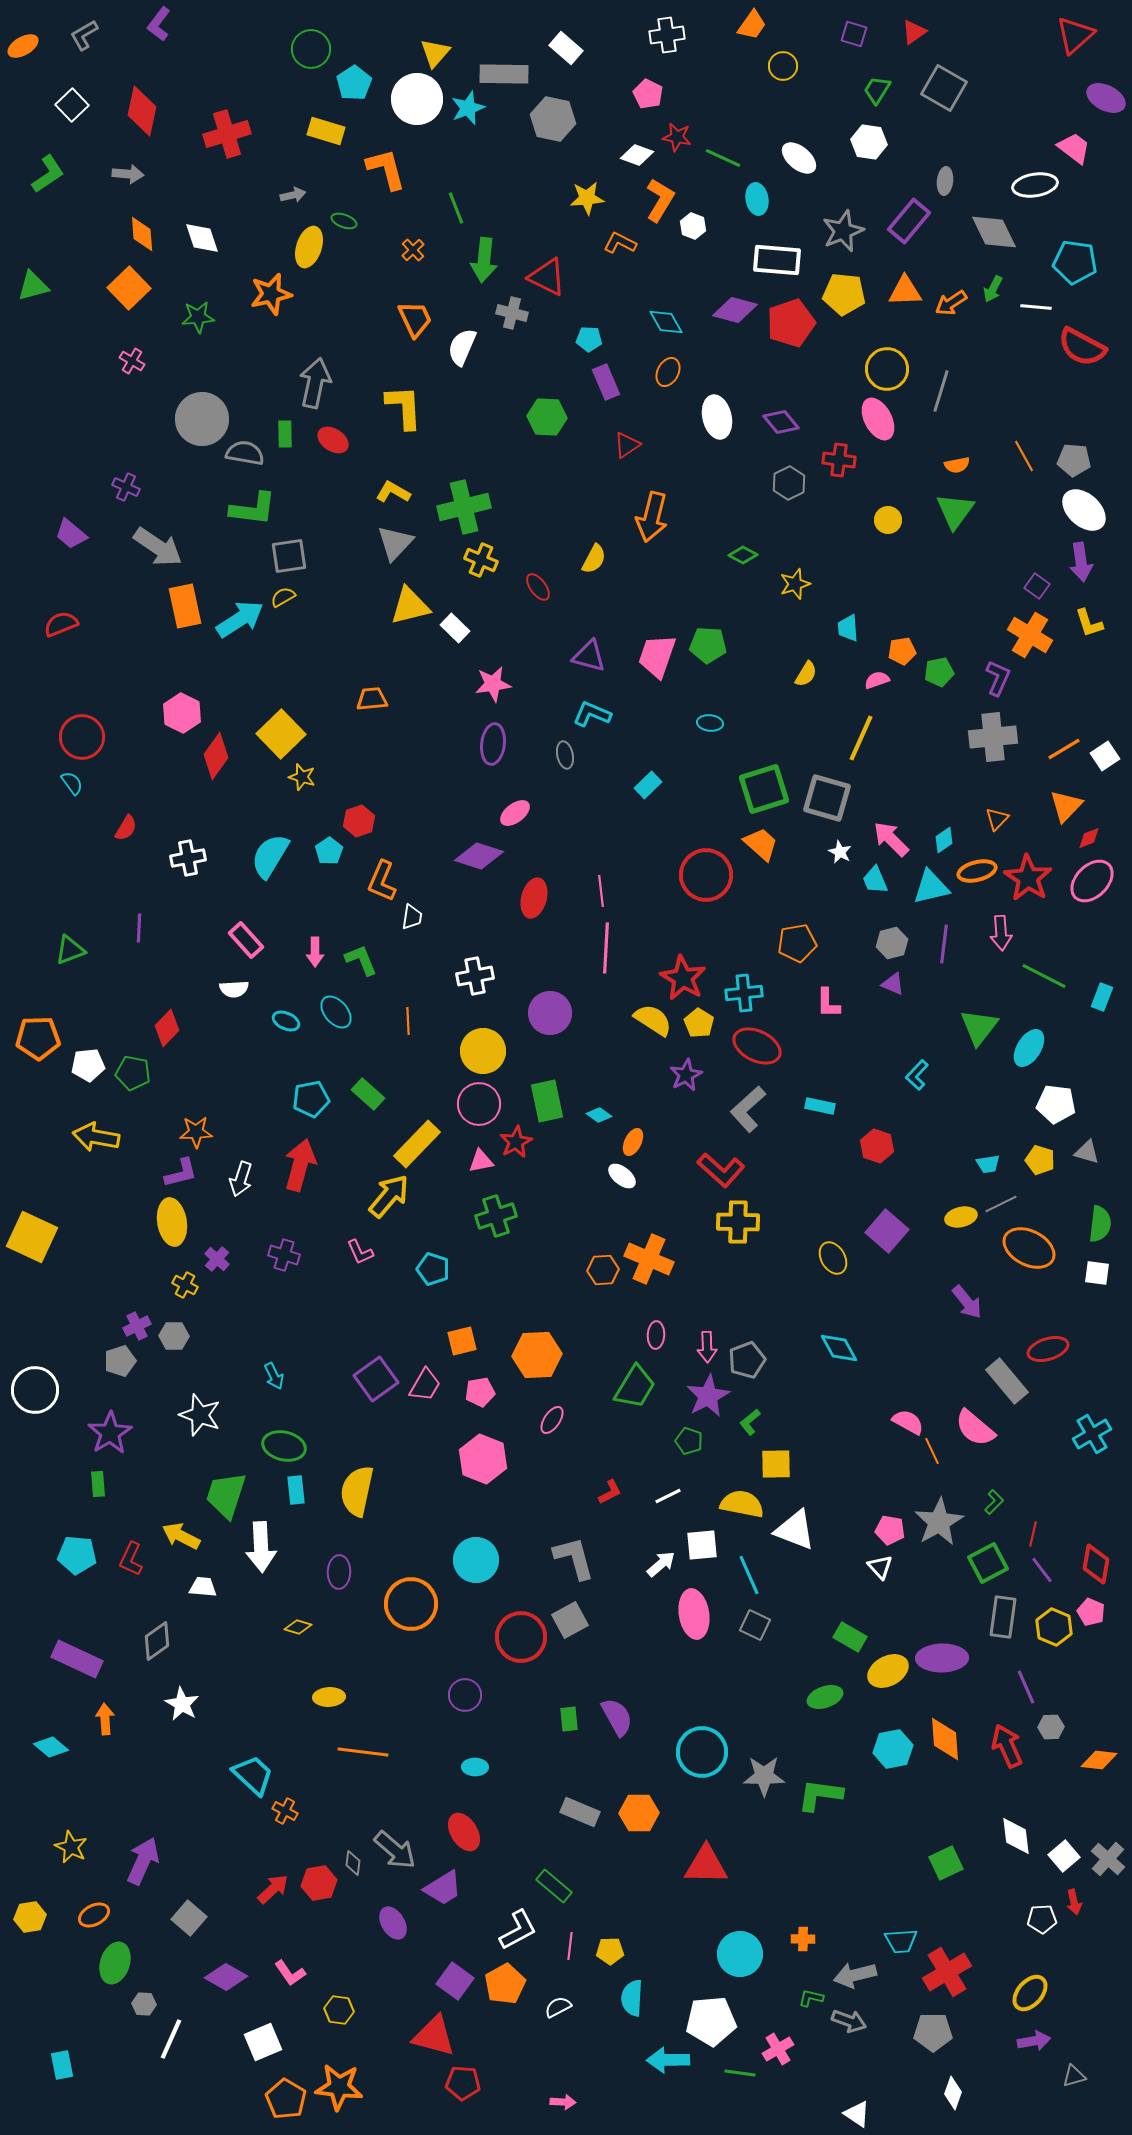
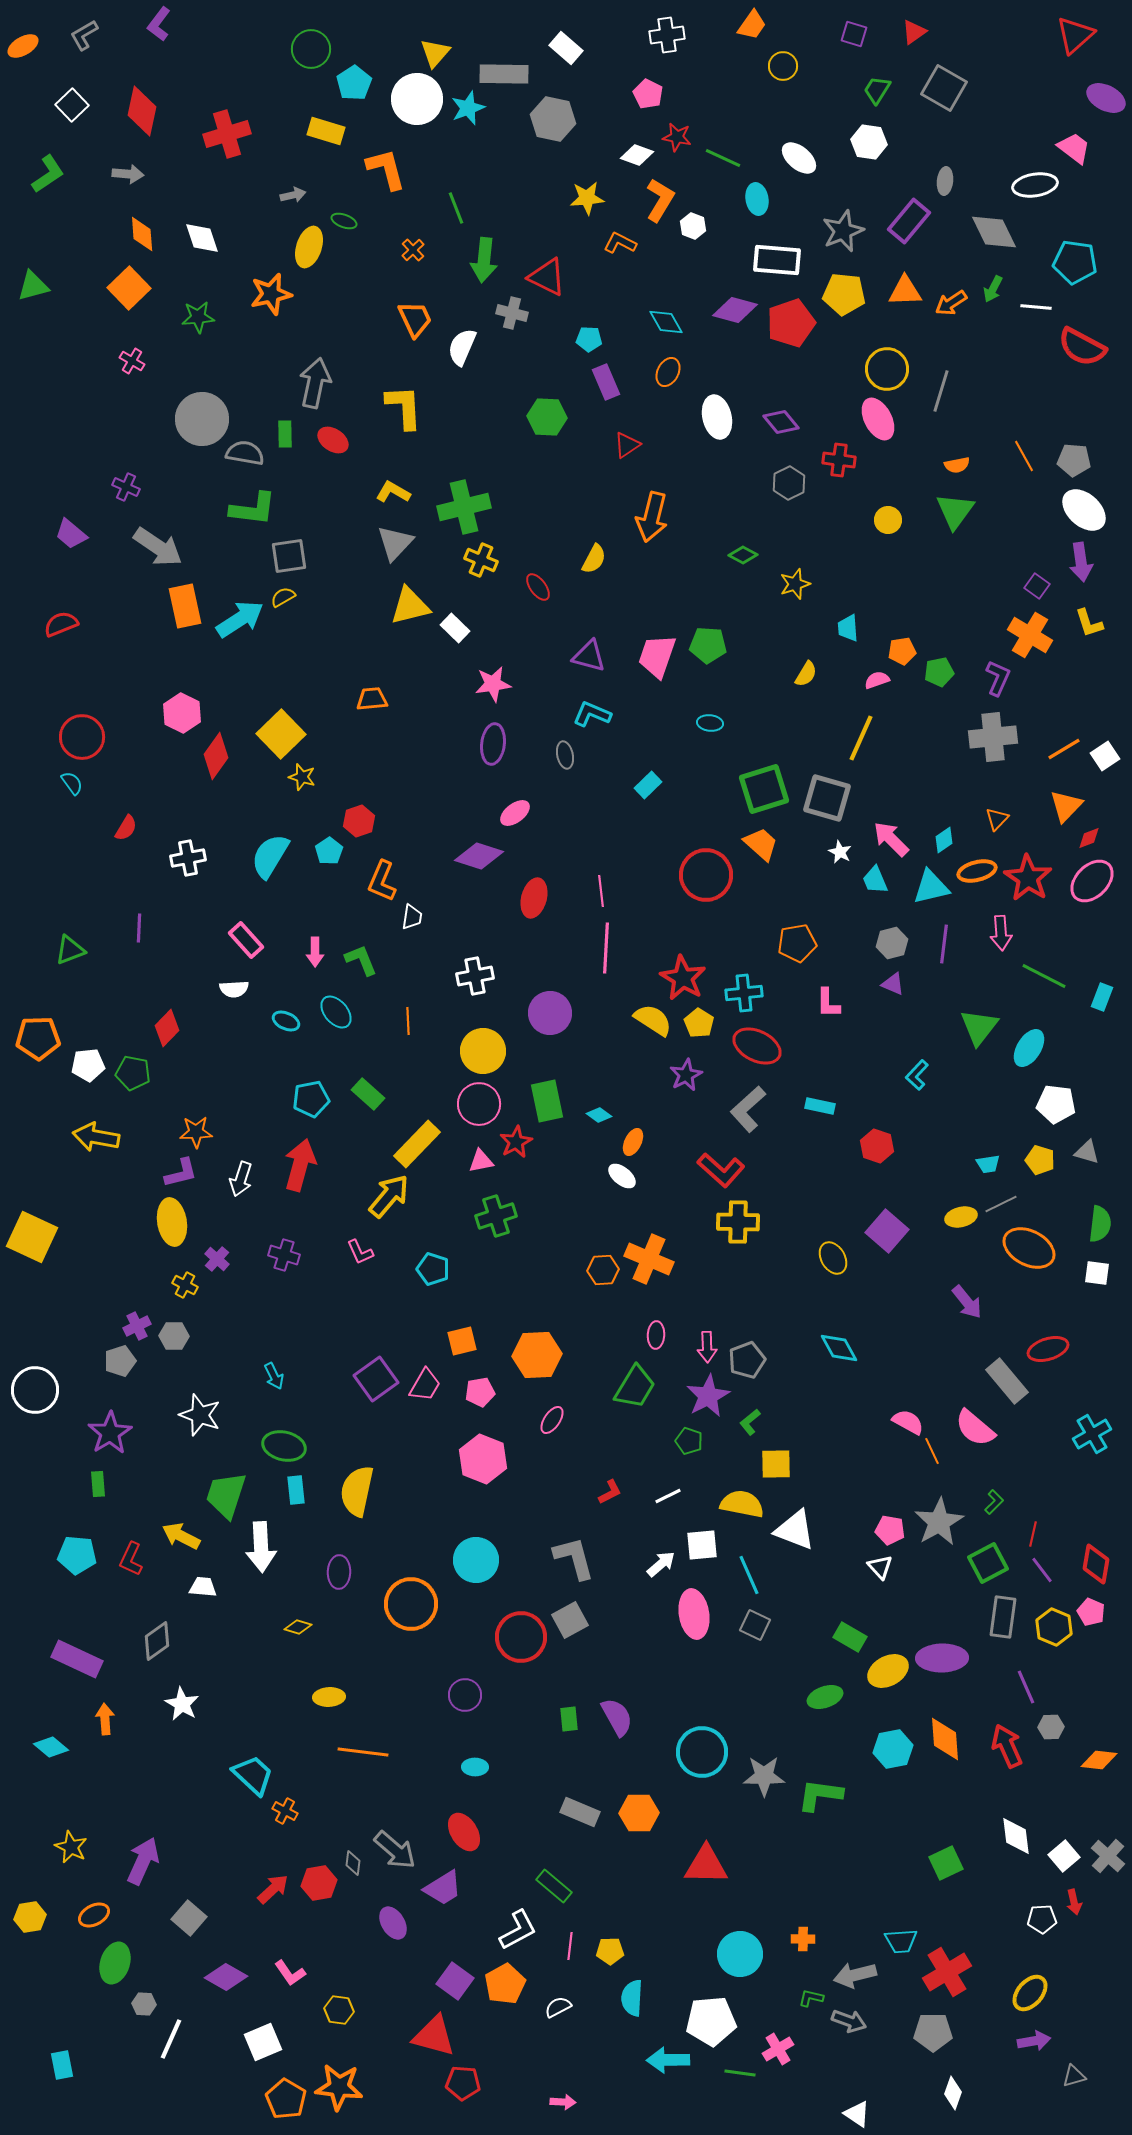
gray cross at (1108, 1859): moved 3 px up
